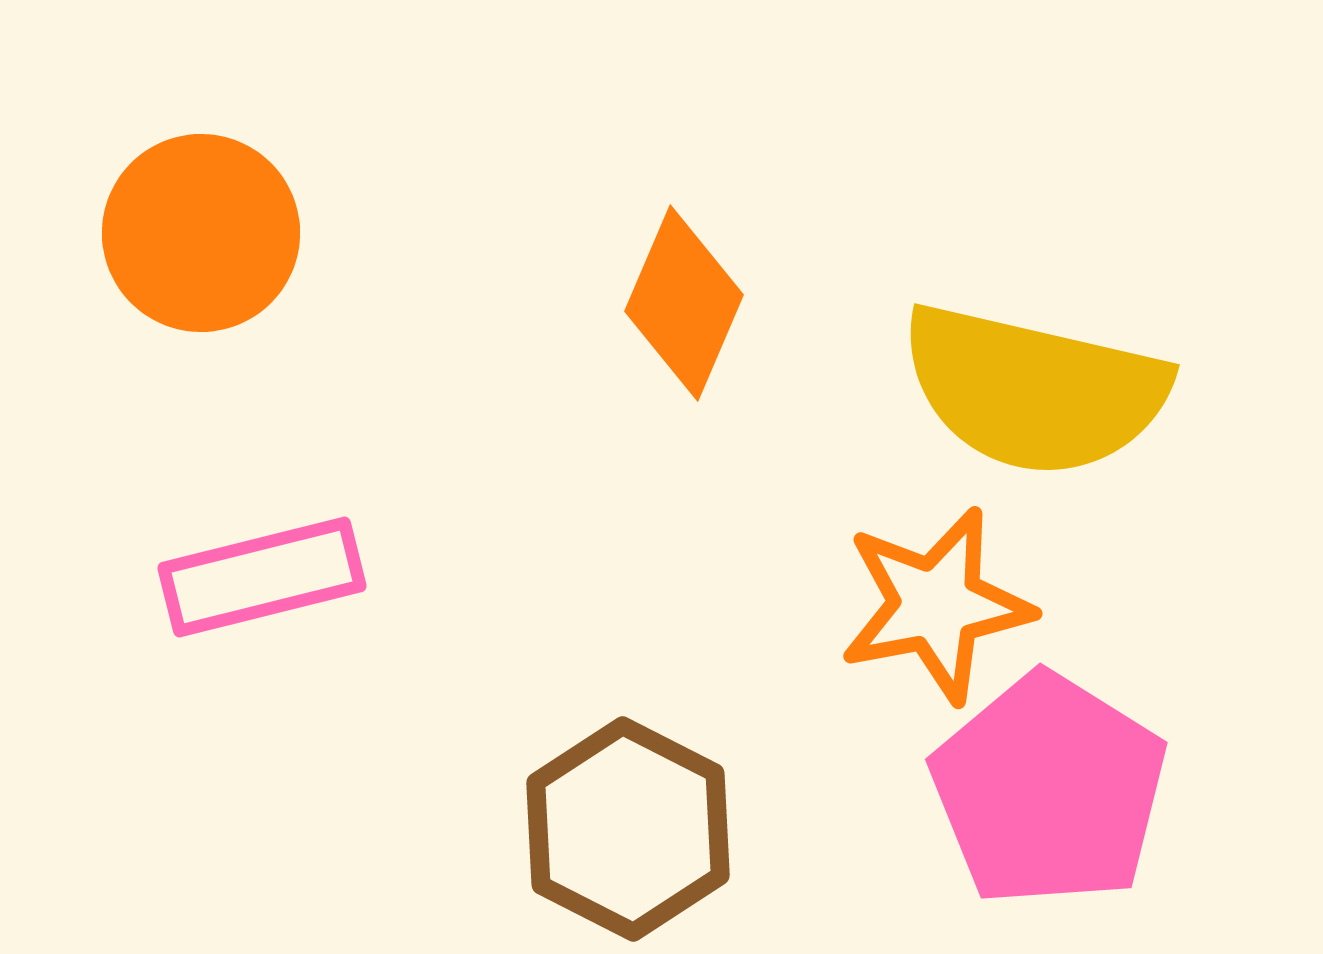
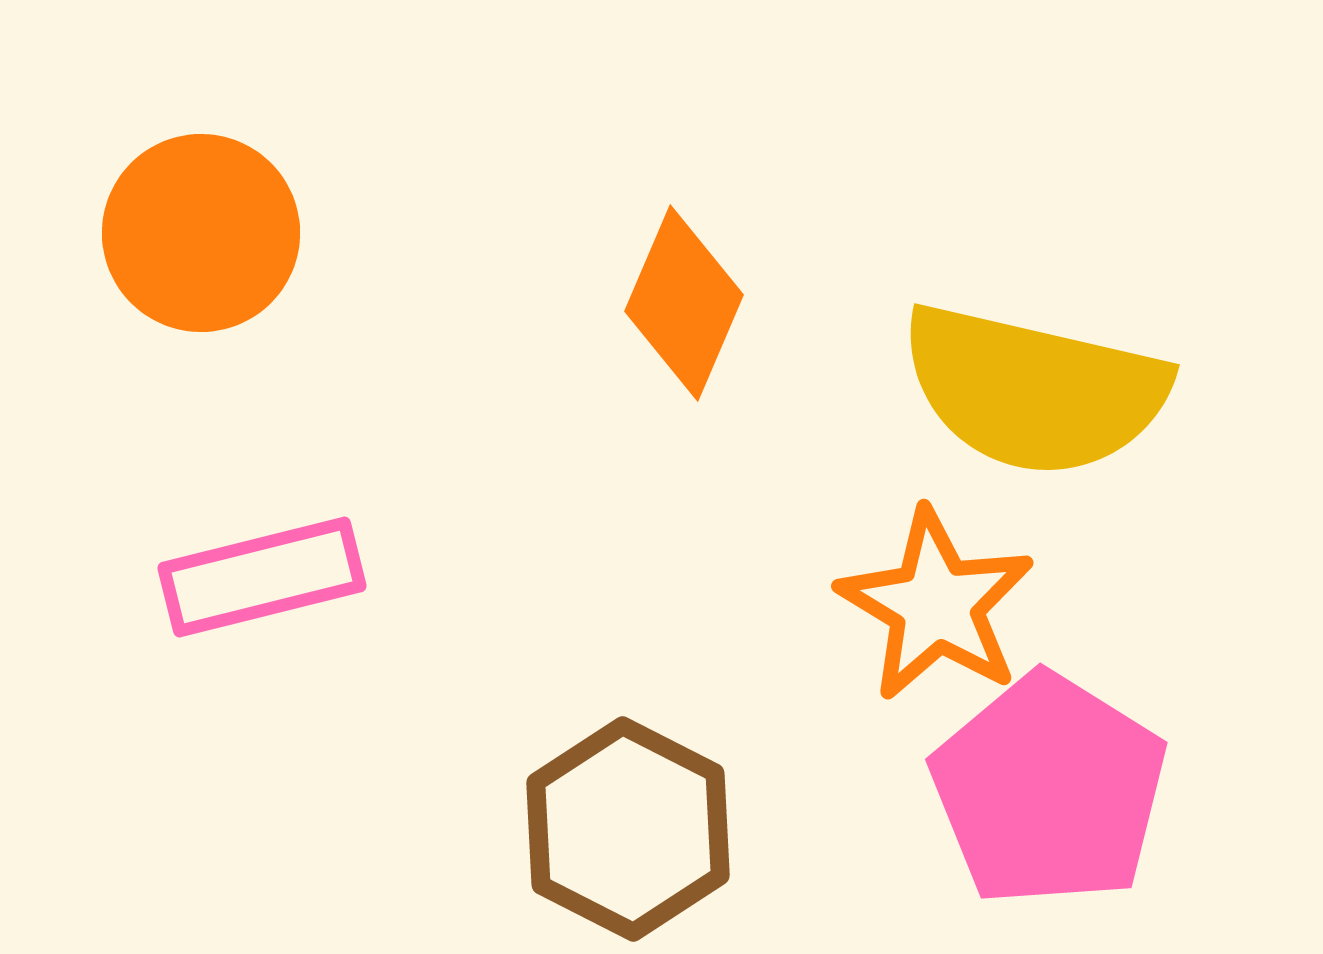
orange star: rotated 30 degrees counterclockwise
